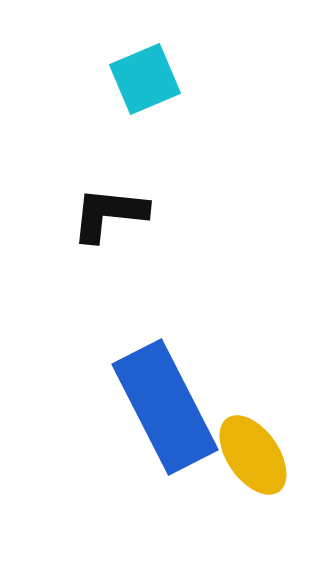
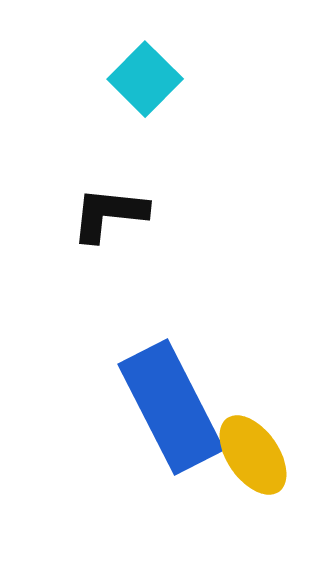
cyan square: rotated 22 degrees counterclockwise
blue rectangle: moved 6 px right
